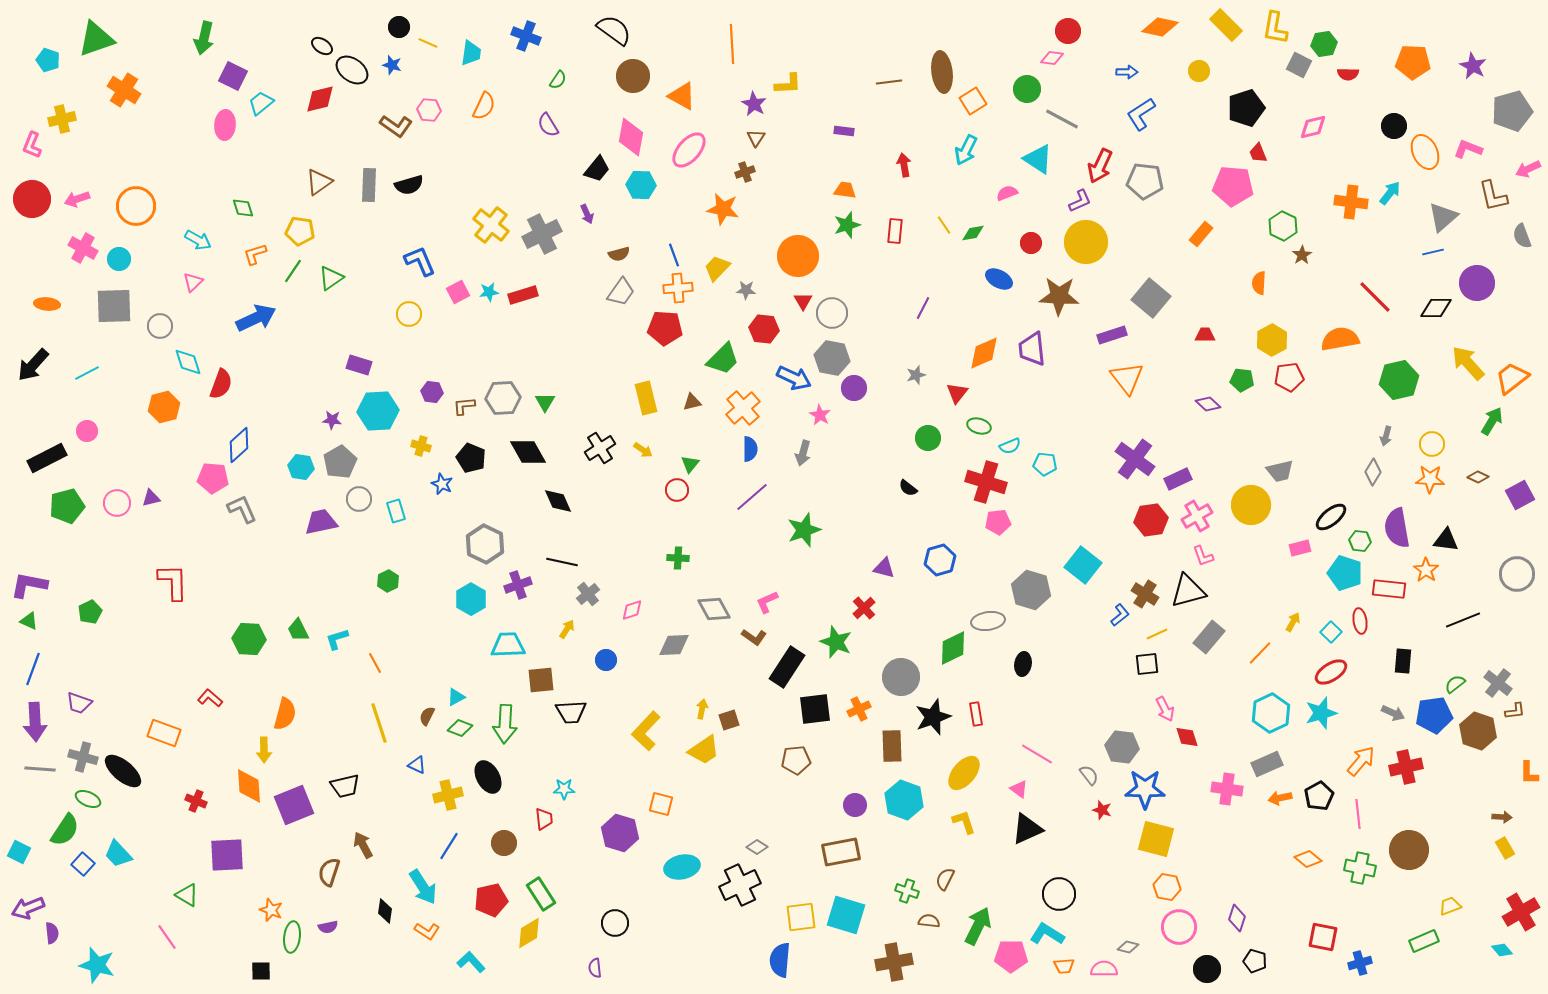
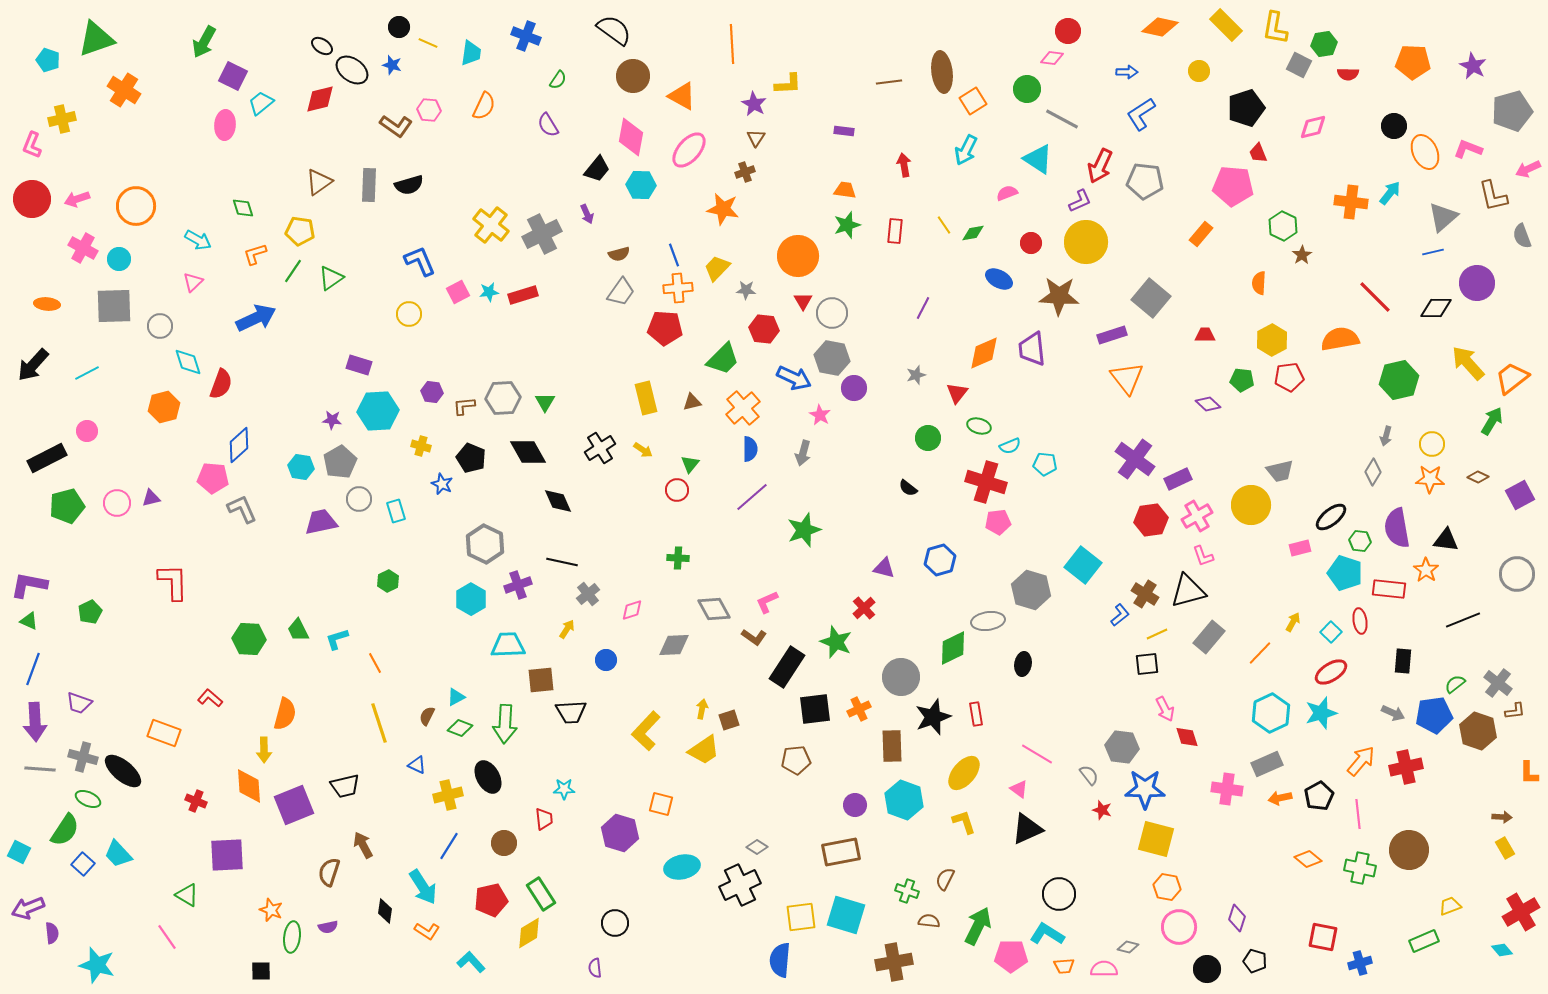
green arrow at (204, 38): moved 4 px down; rotated 16 degrees clockwise
